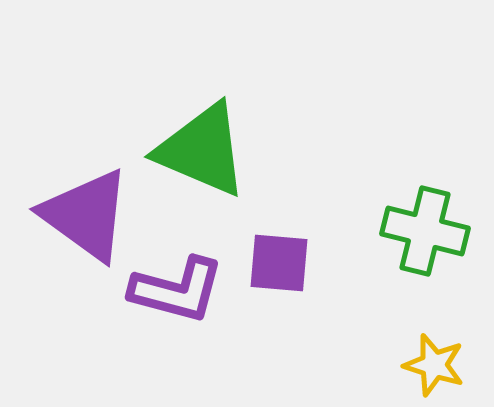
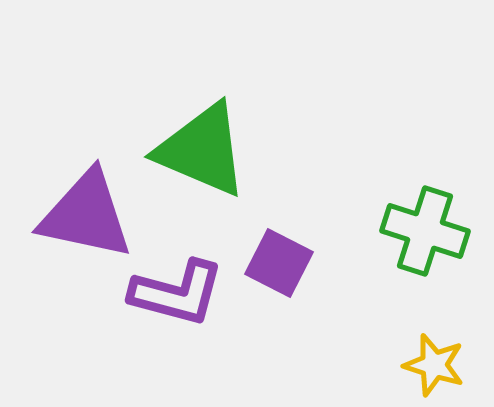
purple triangle: rotated 24 degrees counterclockwise
green cross: rotated 4 degrees clockwise
purple square: rotated 22 degrees clockwise
purple L-shape: moved 3 px down
